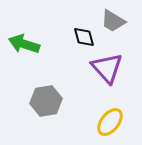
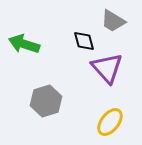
black diamond: moved 4 px down
gray hexagon: rotated 8 degrees counterclockwise
